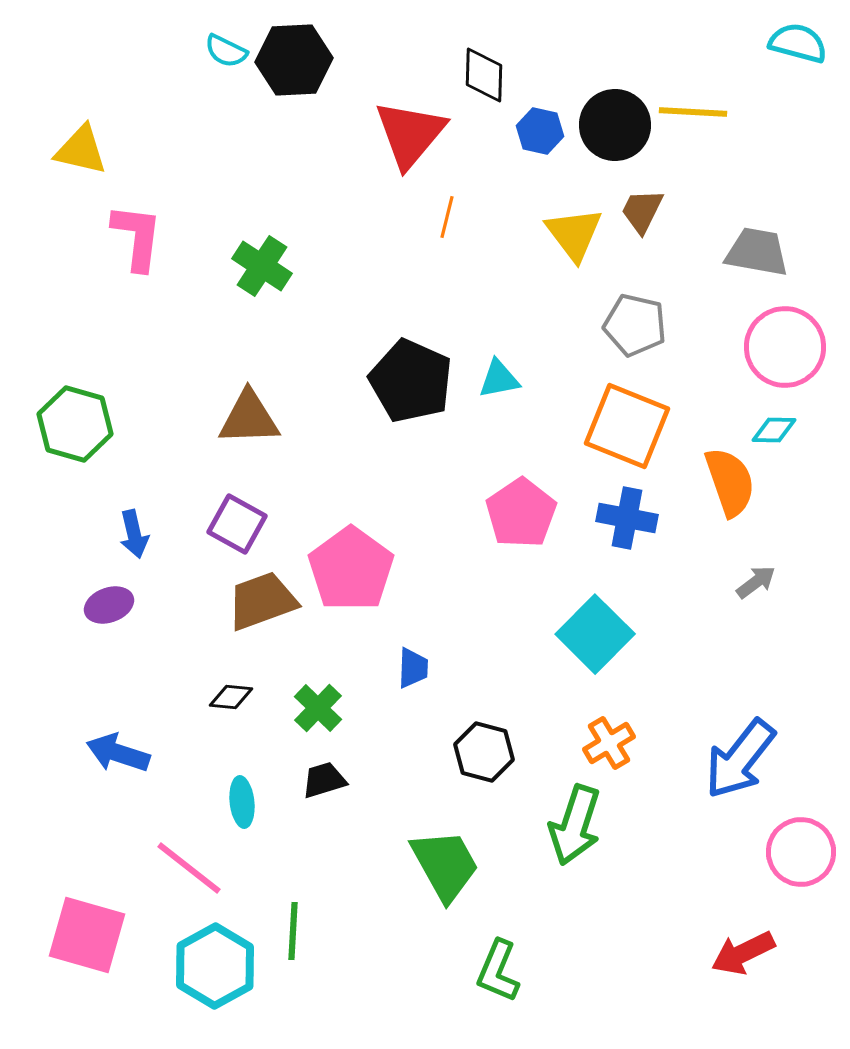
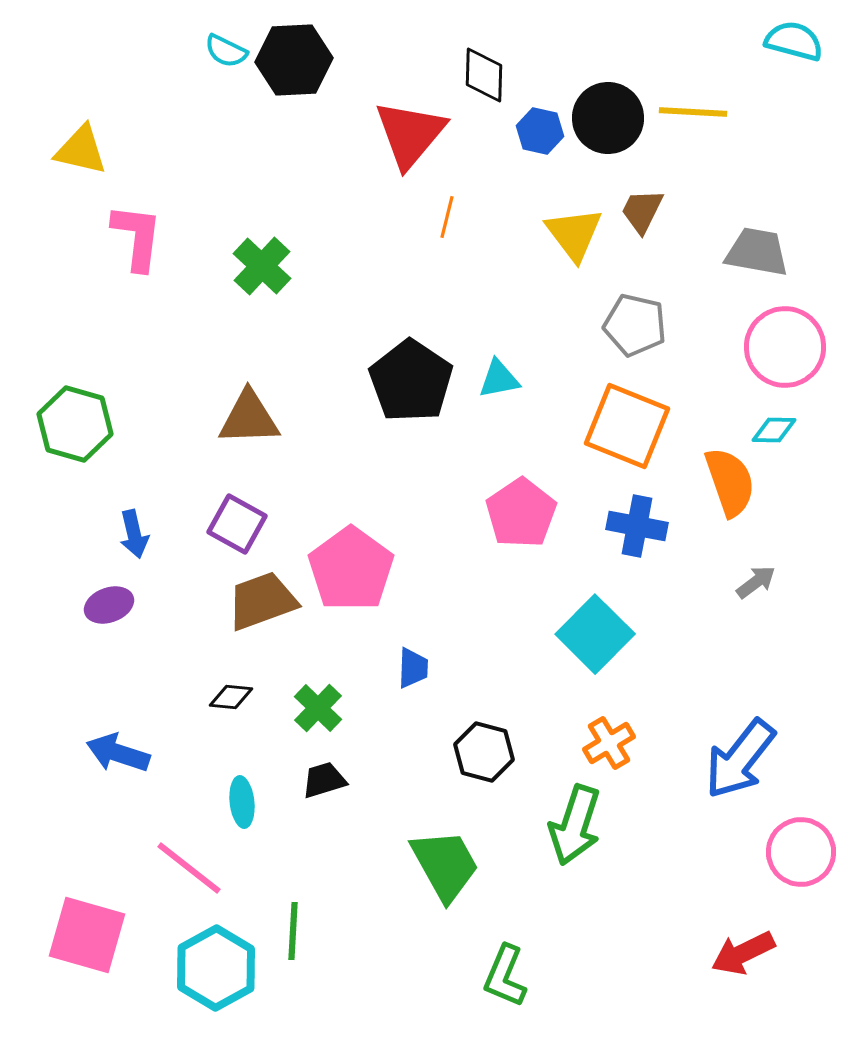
cyan semicircle at (798, 43): moved 4 px left, 2 px up
black circle at (615, 125): moved 7 px left, 7 px up
green cross at (262, 266): rotated 10 degrees clockwise
black pentagon at (411, 381): rotated 10 degrees clockwise
blue cross at (627, 518): moved 10 px right, 8 px down
cyan hexagon at (215, 966): moved 1 px right, 2 px down
green L-shape at (498, 971): moved 7 px right, 5 px down
